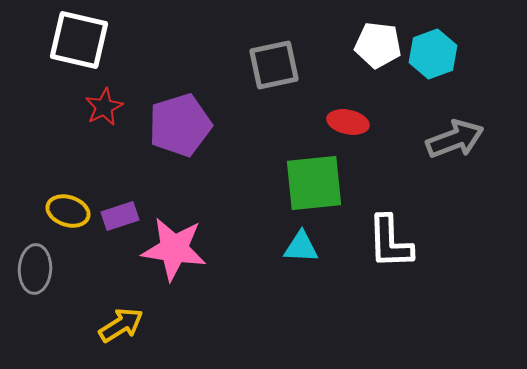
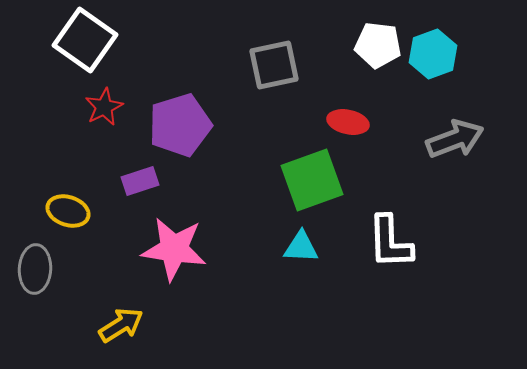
white square: moved 6 px right; rotated 22 degrees clockwise
green square: moved 2 px left, 3 px up; rotated 14 degrees counterclockwise
purple rectangle: moved 20 px right, 35 px up
